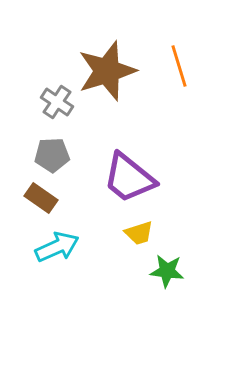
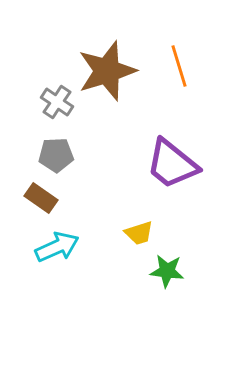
gray pentagon: moved 4 px right
purple trapezoid: moved 43 px right, 14 px up
